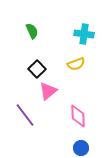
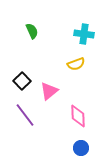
black square: moved 15 px left, 12 px down
pink triangle: moved 1 px right
